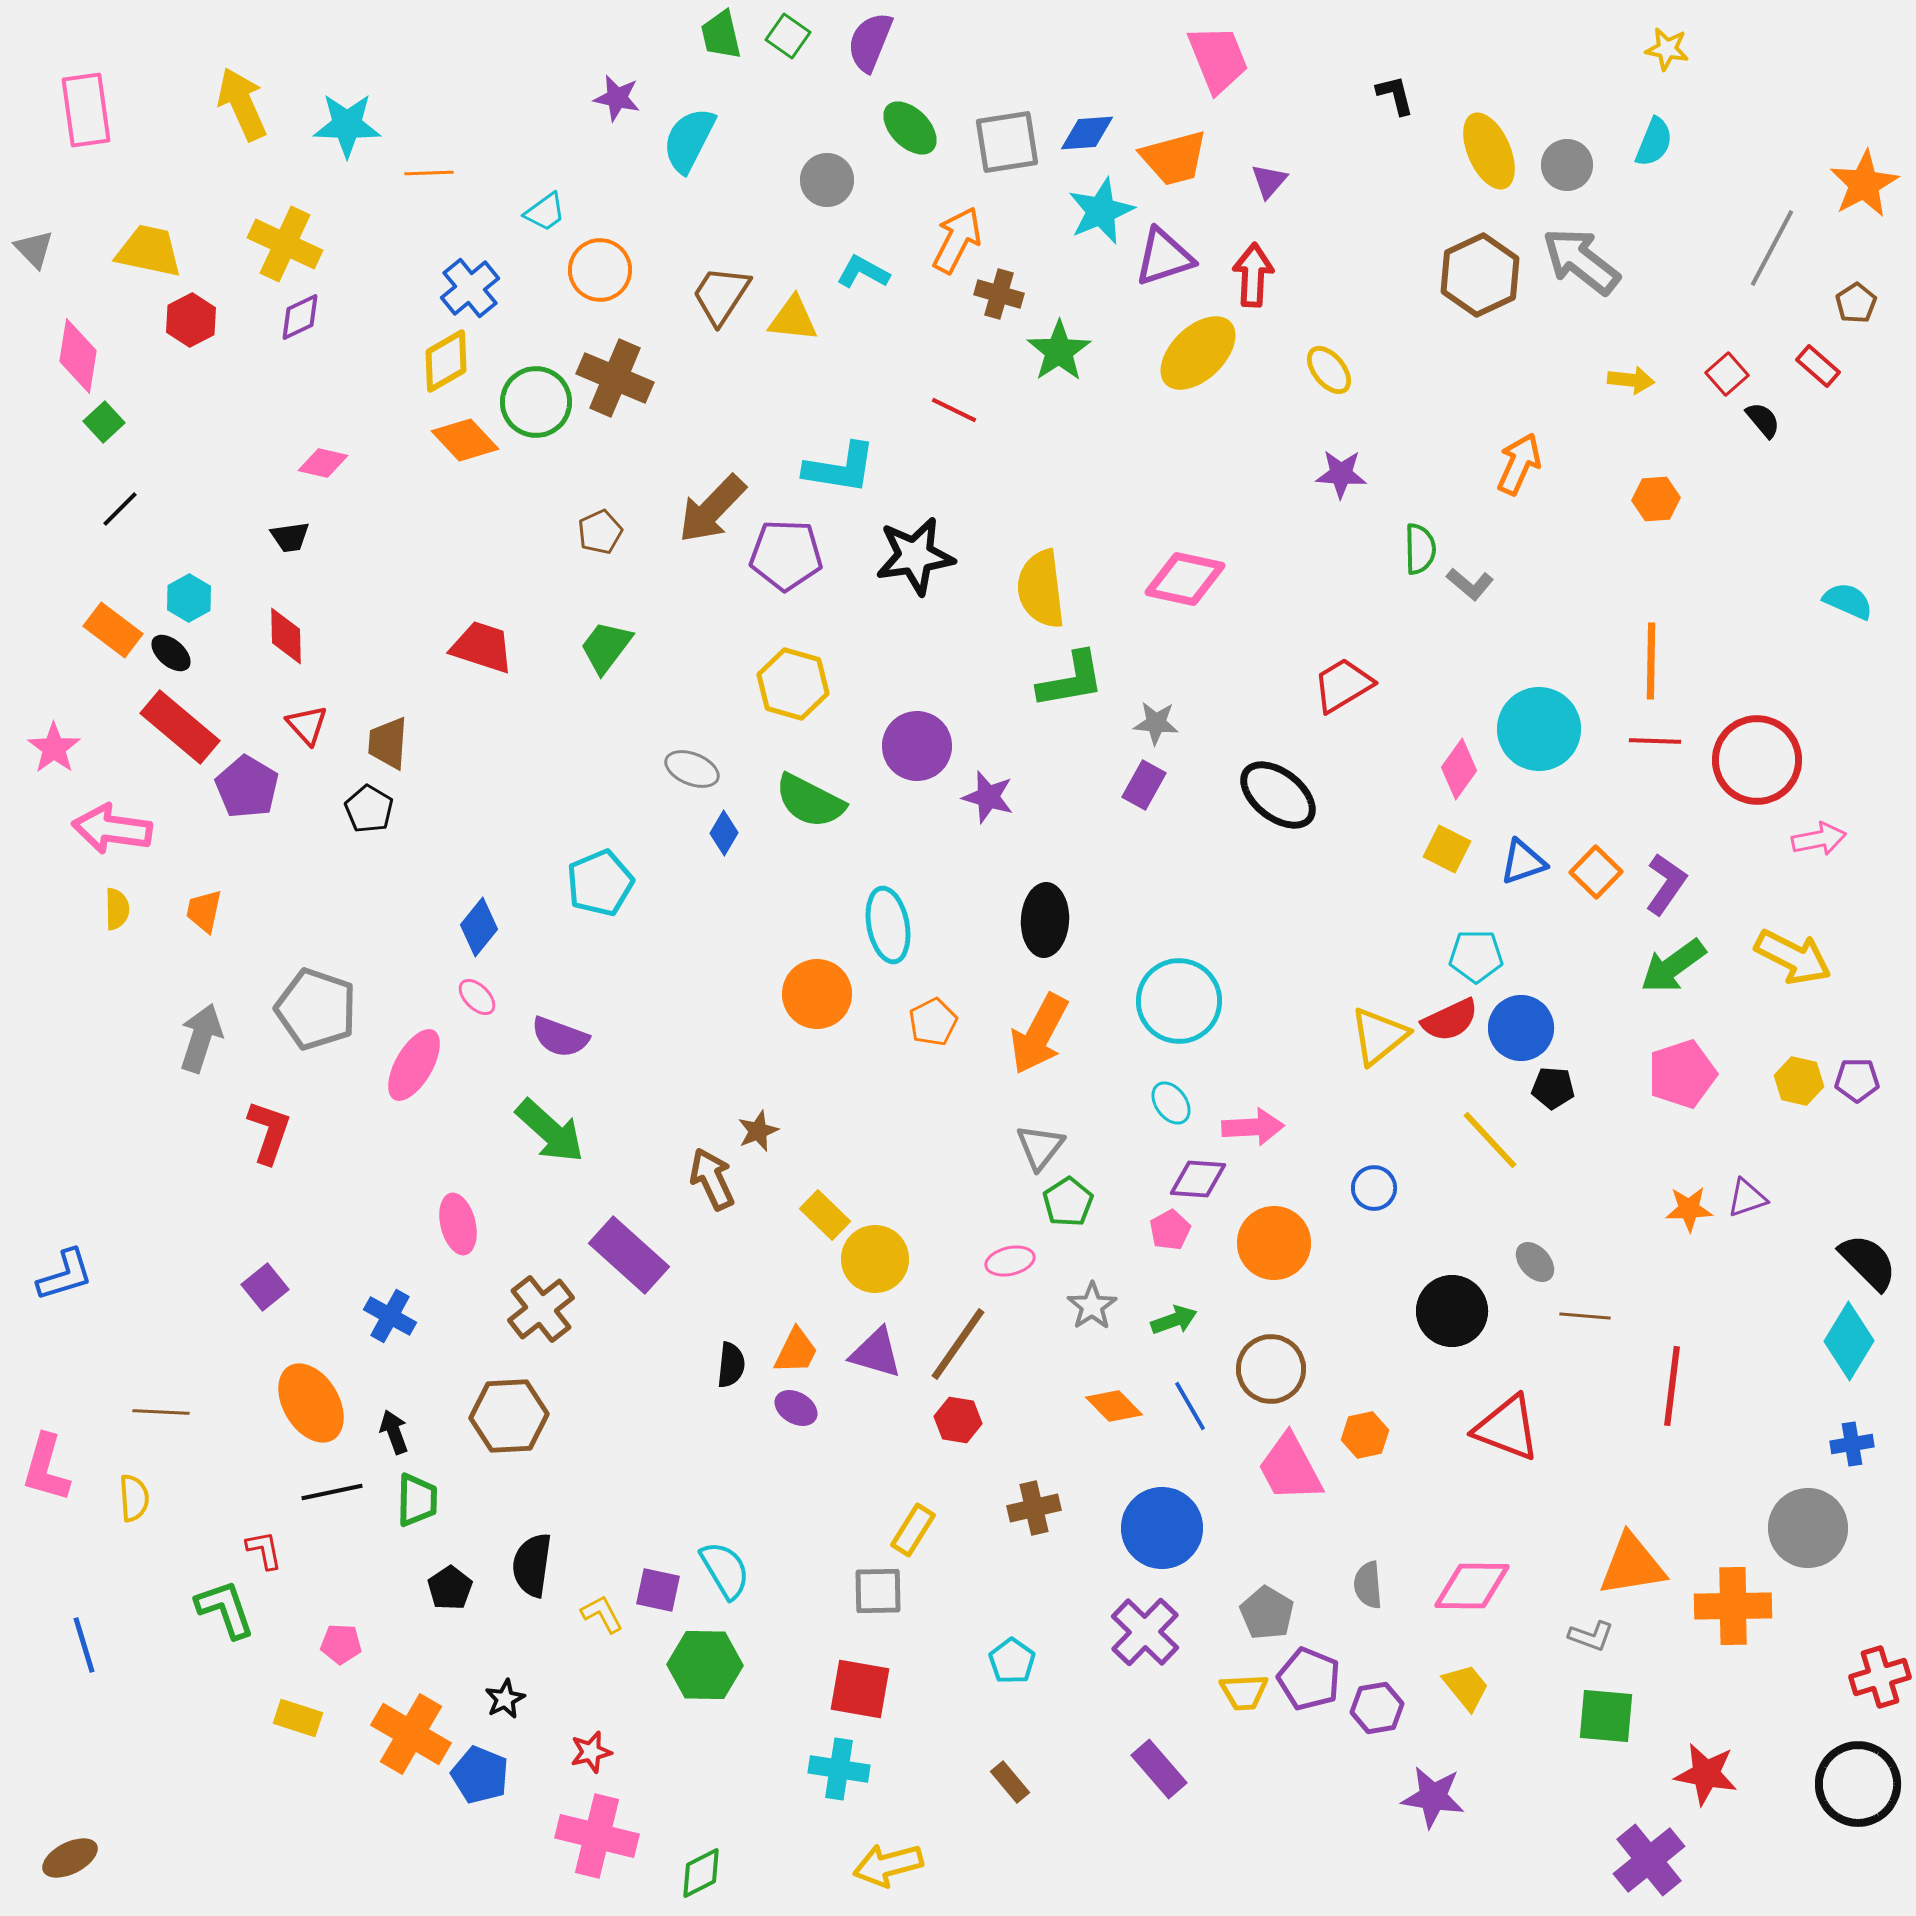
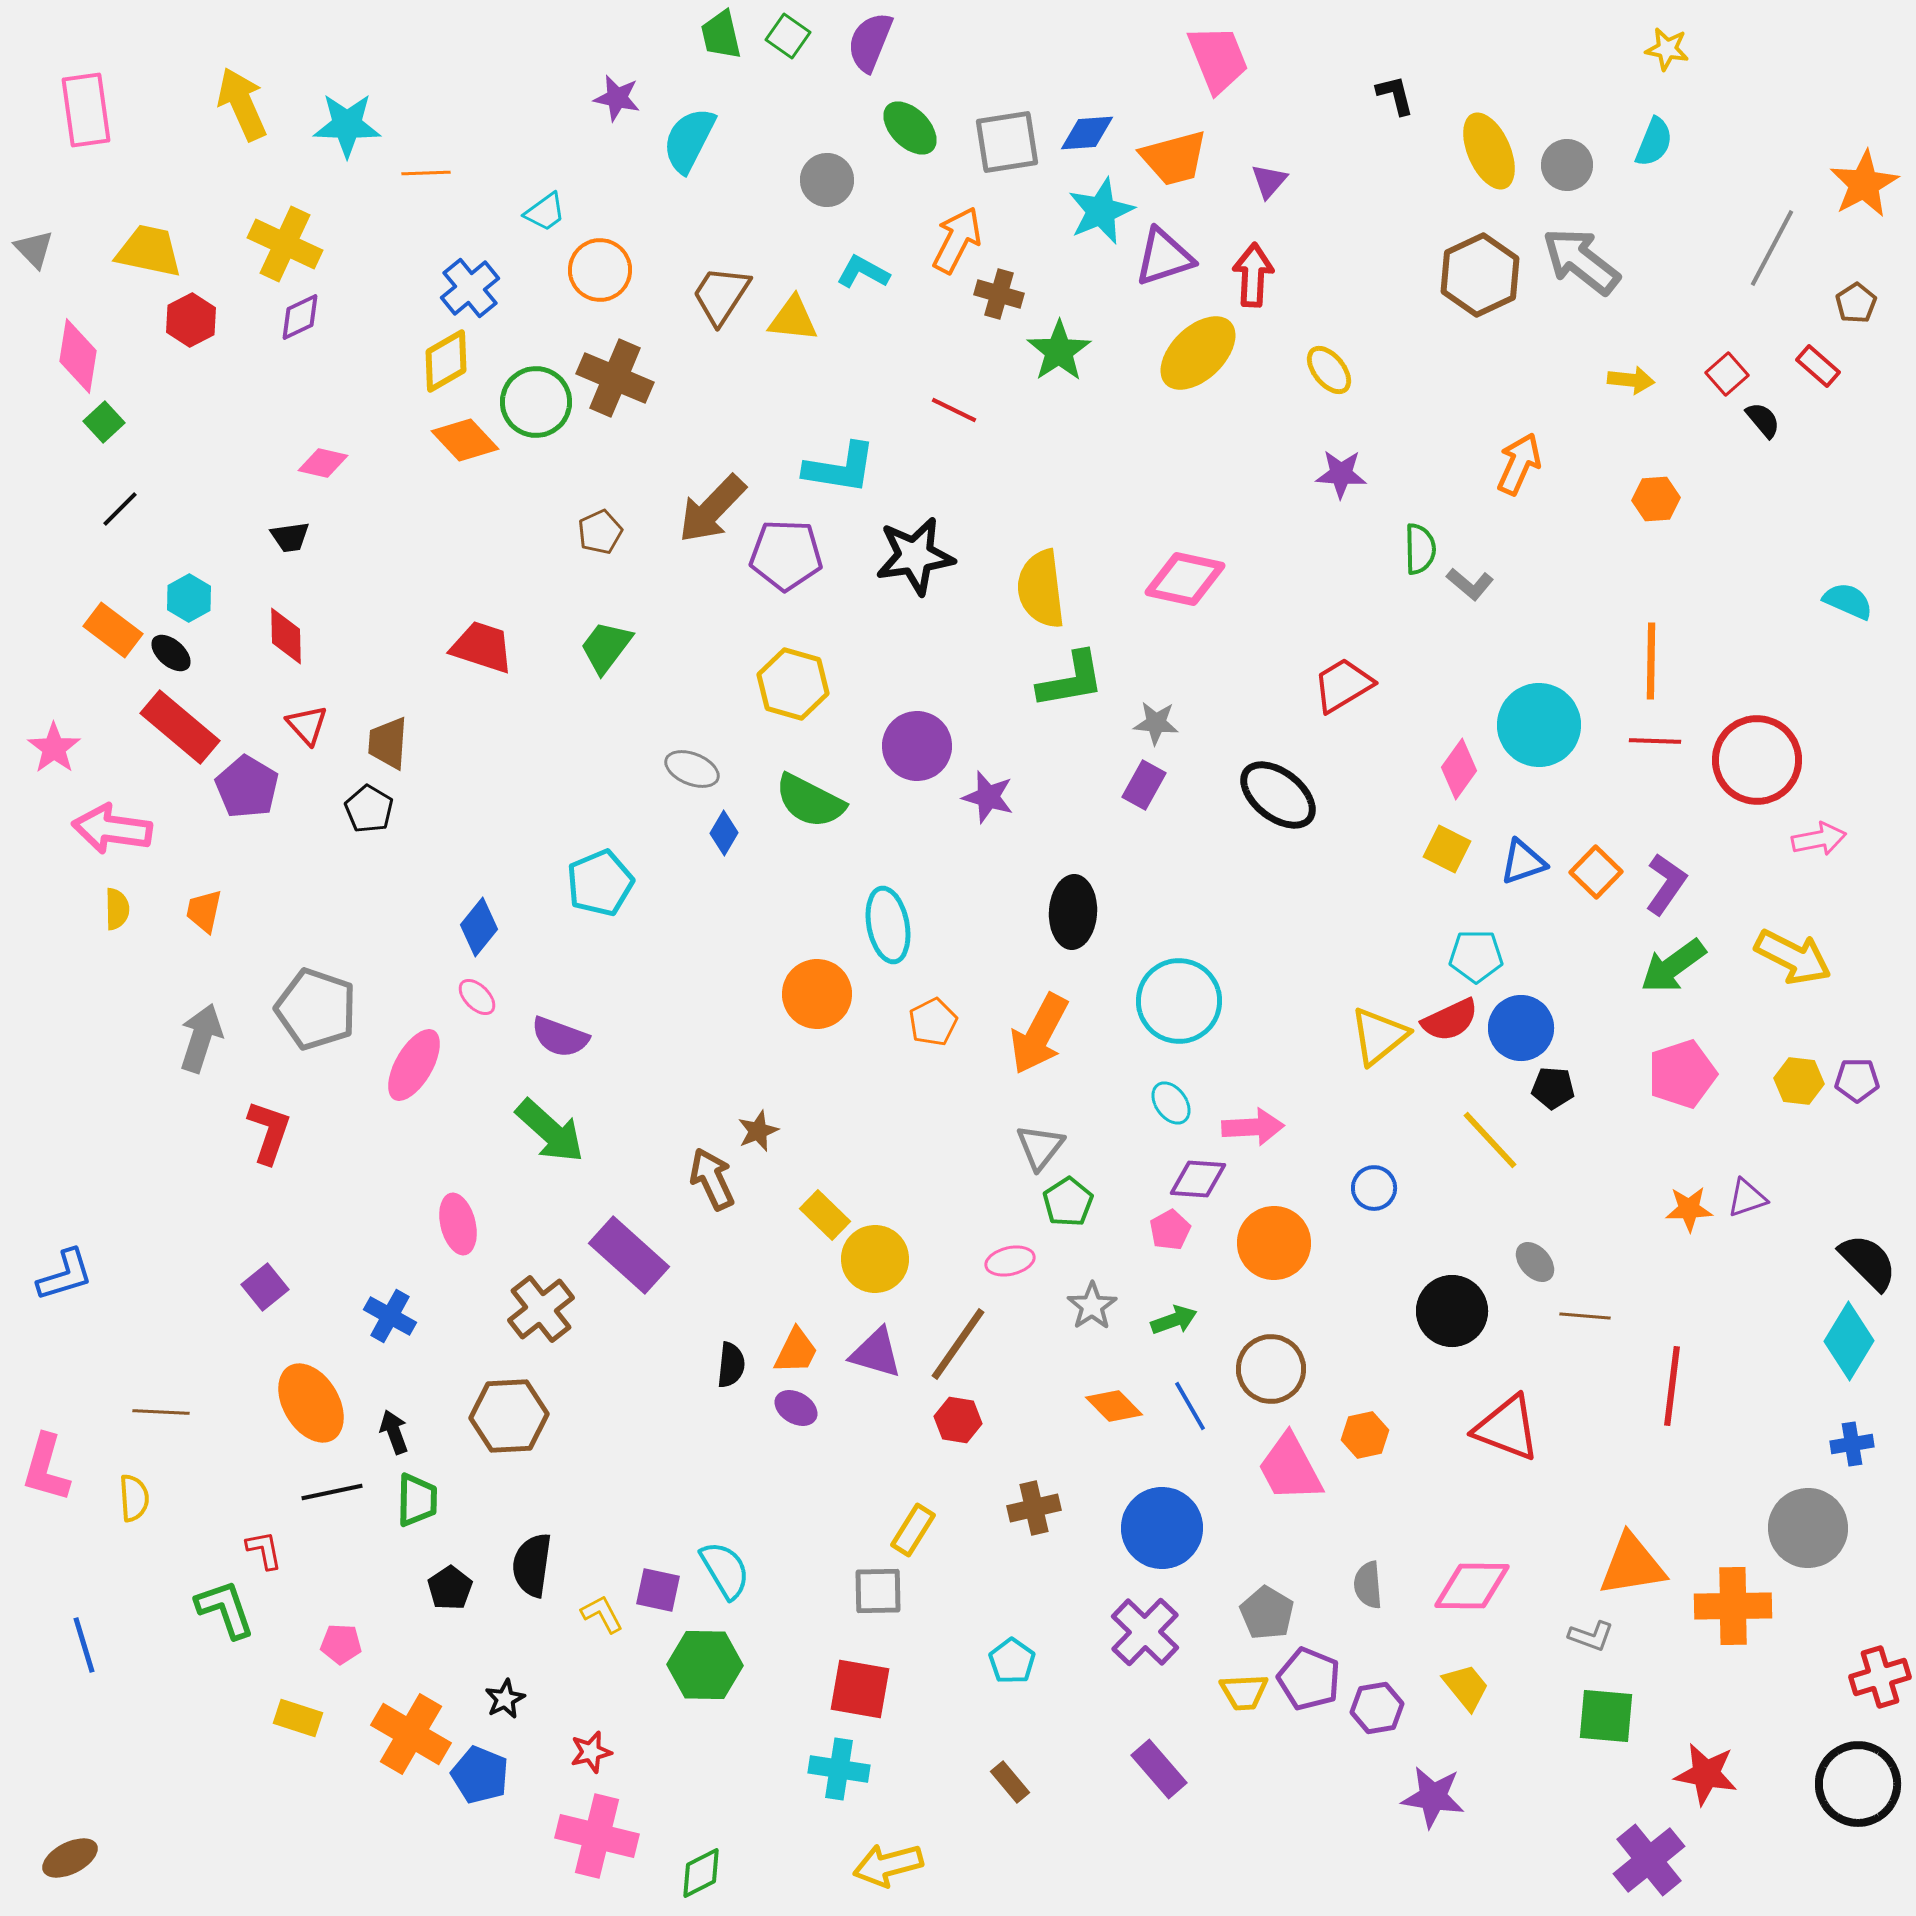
orange line at (429, 173): moved 3 px left
cyan circle at (1539, 729): moved 4 px up
black ellipse at (1045, 920): moved 28 px right, 8 px up
yellow hexagon at (1799, 1081): rotated 6 degrees counterclockwise
